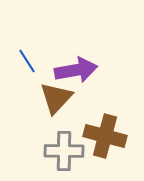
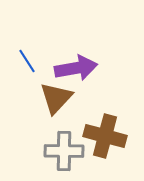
purple arrow: moved 2 px up
